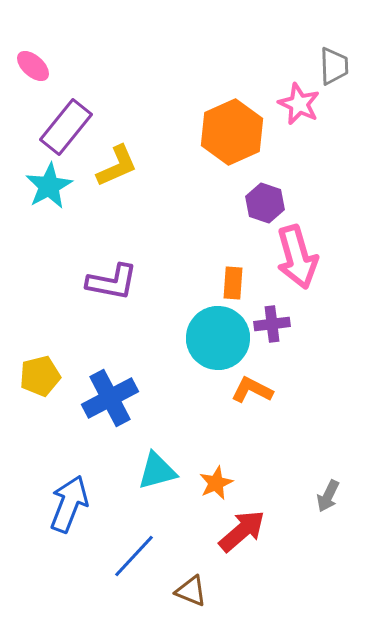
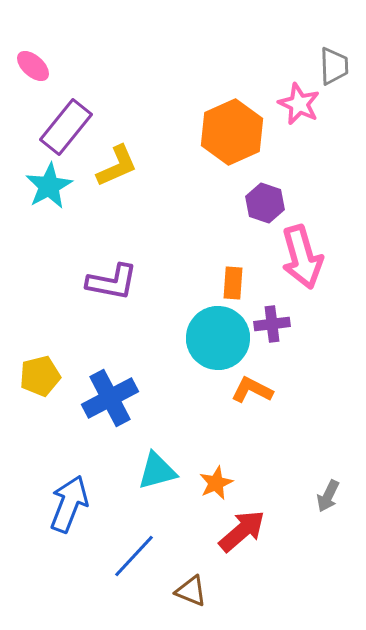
pink arrow: moved 5 px right
